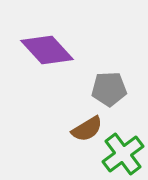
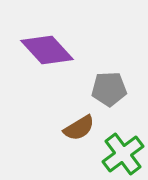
brown semicircle: moved 8 px left, 1 px up
